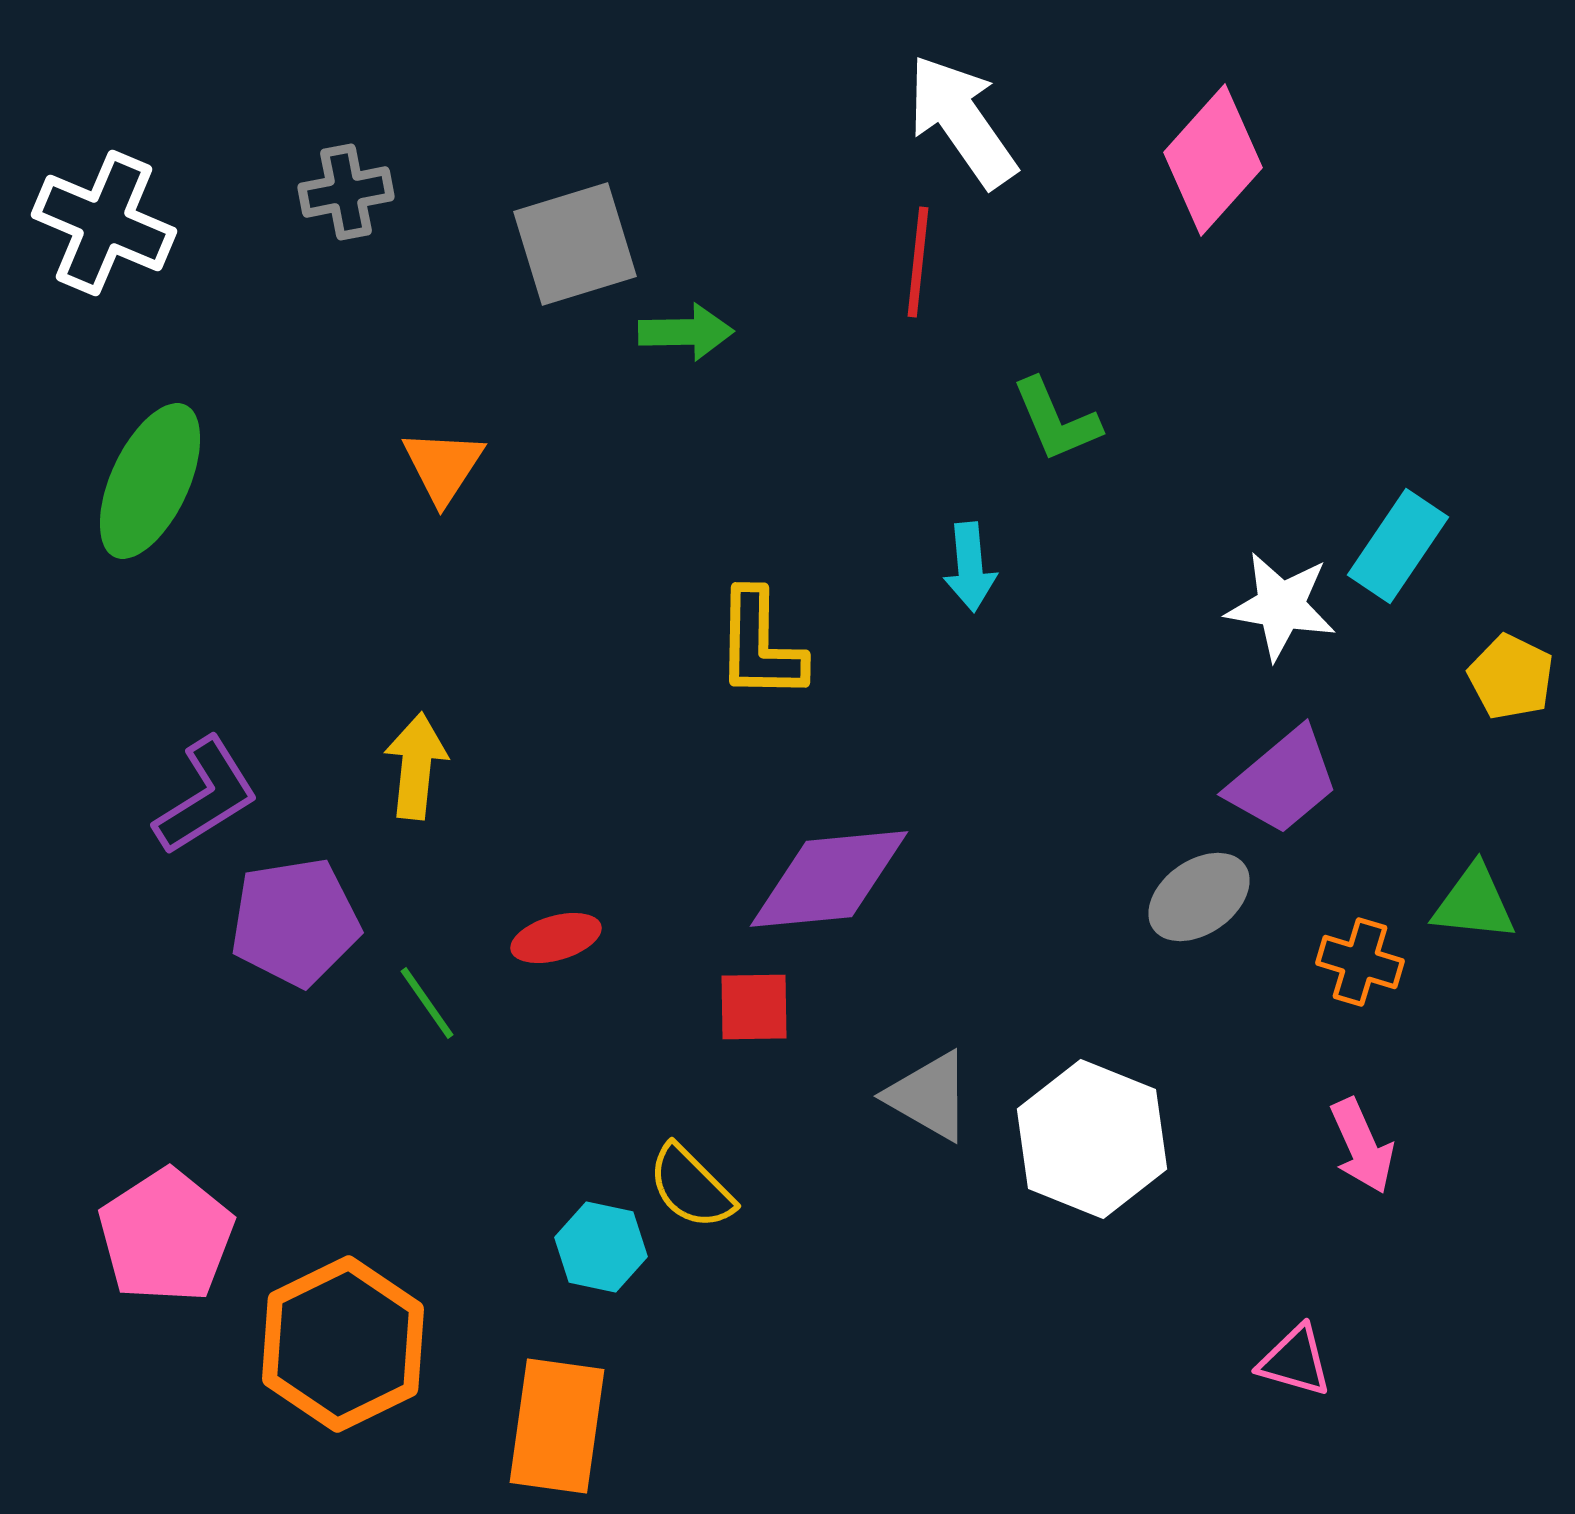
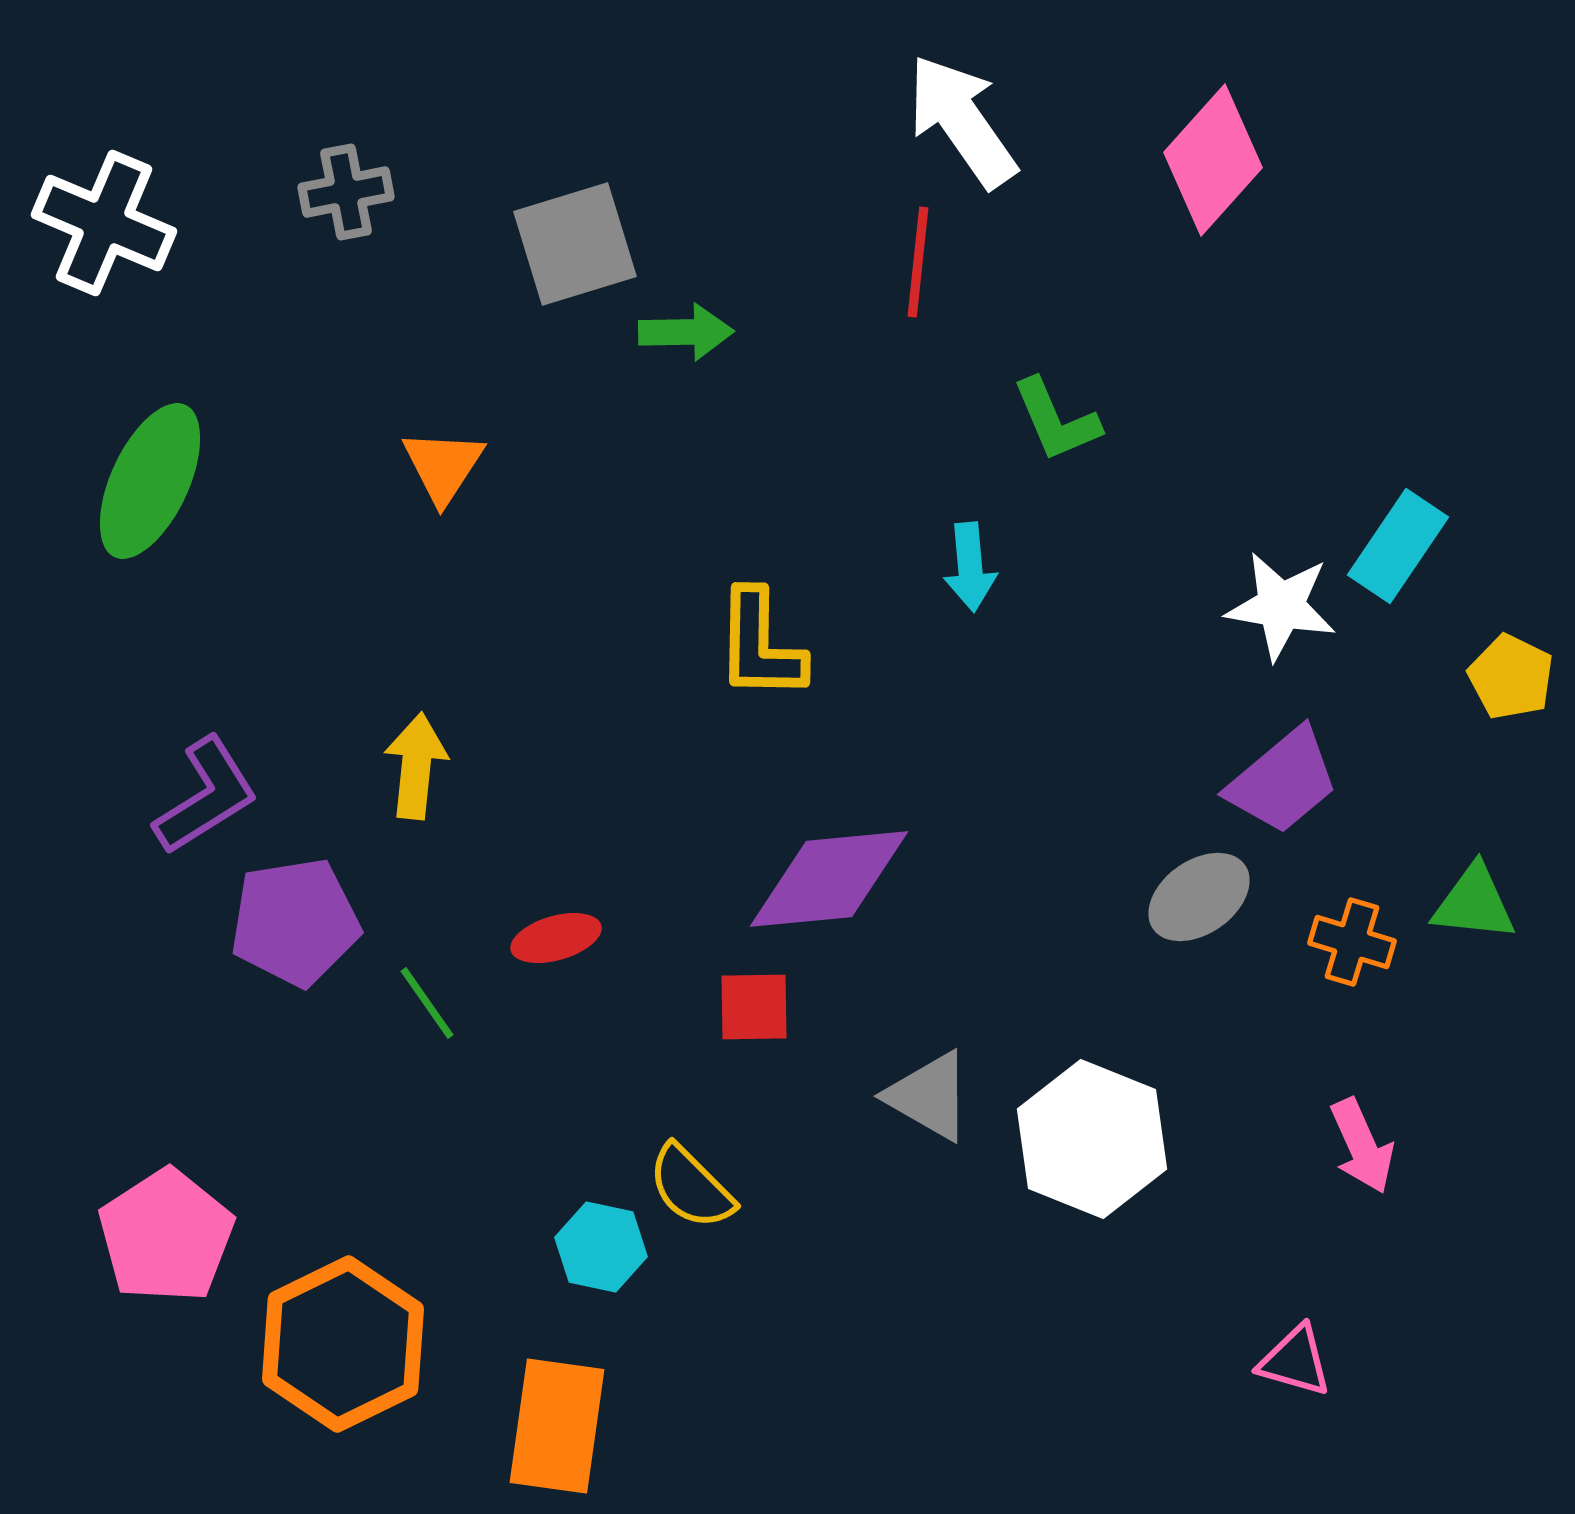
orange cross: moved 8 px left, 20 px up
